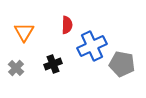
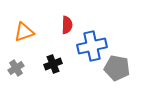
orange triangle: rotated 40 degrees clockwise
blue cross: rotated 12 degrees clockwise
gray pentagon: moved 5 px left, 4 px down
gray cross: rotated 14 degrees clockwise
